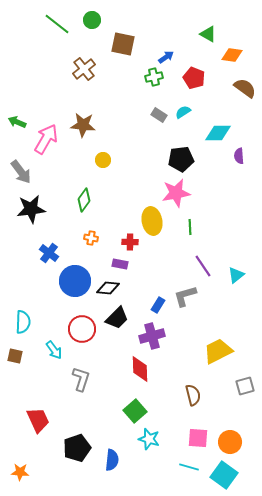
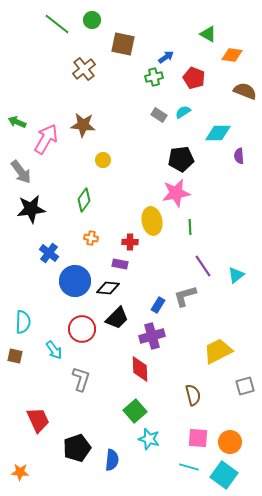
brown semicircle at (245, 88): moved 3 px down; rotated 15 degrees counterclockwise
